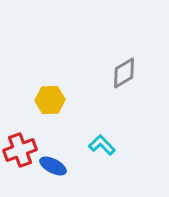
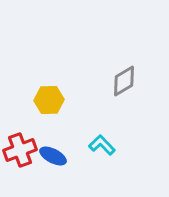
gray diamond: moved 8 px down
yellow hexagon: moved 1 px left
blue ellipse: moved 10 px up
